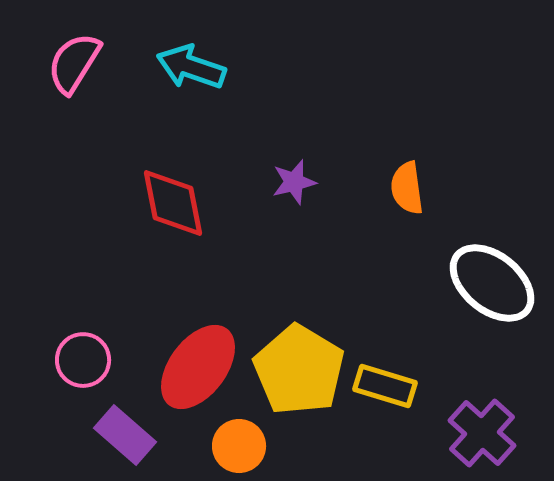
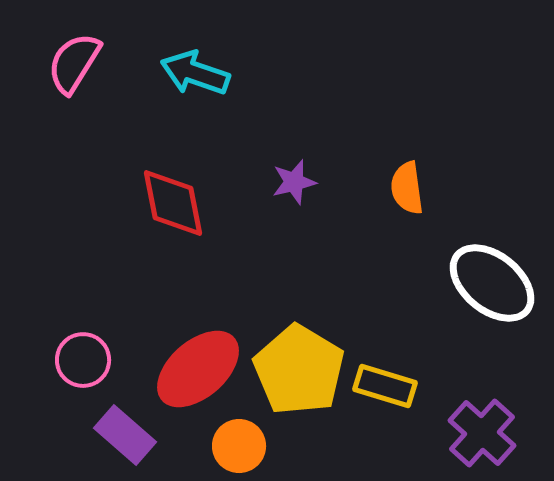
cyan arrow: moved 4 px right, 6 px down
red ellipse: moved 2 px down; rotated 12 degrees clockwise
